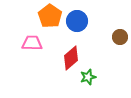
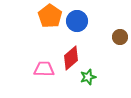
pink trapezoid: moved 12 px right, 26 px down
